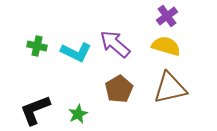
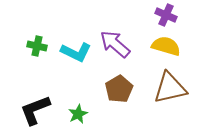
purple cross: moved 1 px left, 1 px up; rotated 30 degrees counterclockwise
